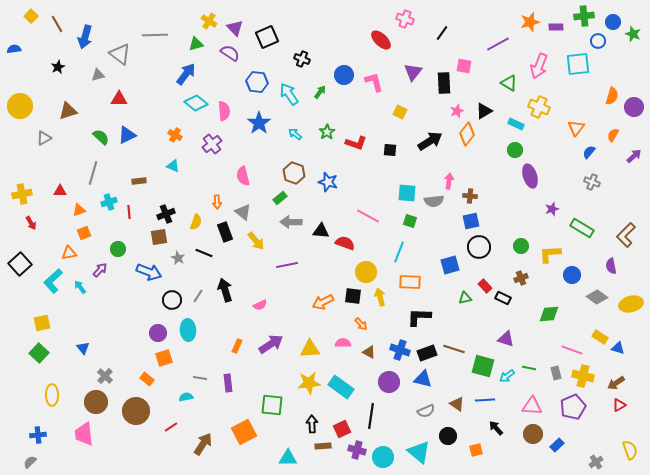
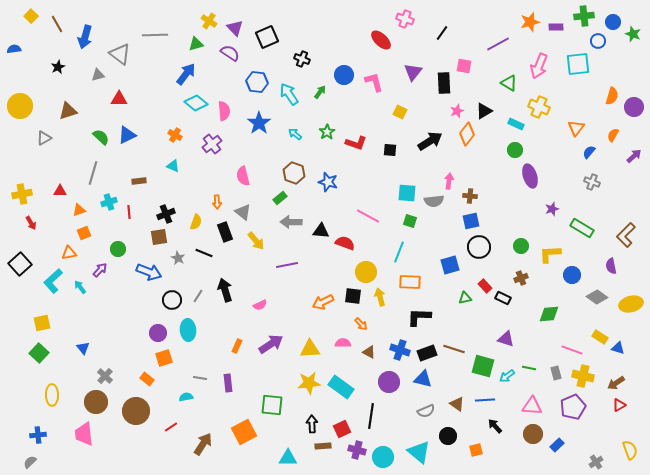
black arrow at (496, 428): moved 1 px left, 2 px up
